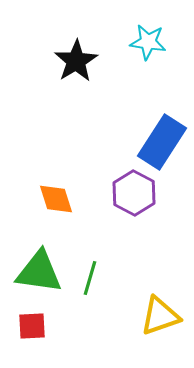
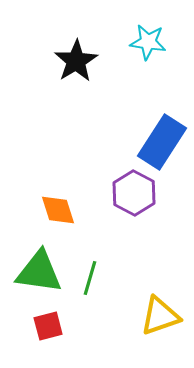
orange diamond: moved 2 px right, 11 px down
red square: moved 16 px right; rotated 12 degrees counterclockwise
